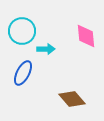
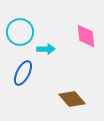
cyan circle: moved 2 px left, 1 px down
